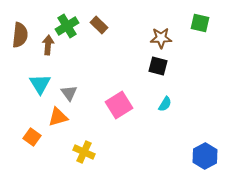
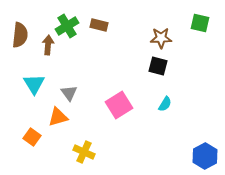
brown rectangle: rotated 30 degrees counterclockwise
cyan triangle: moved 6 px left
